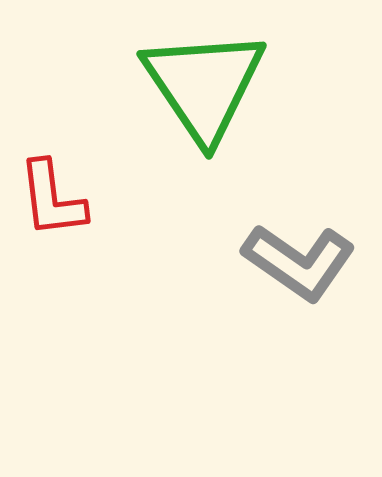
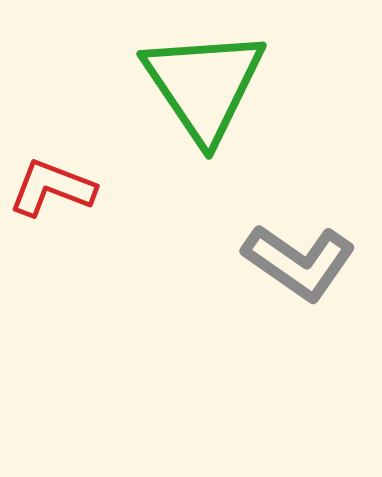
red L-shape: moved 11 px up; rotated 118 degrees clockwise
